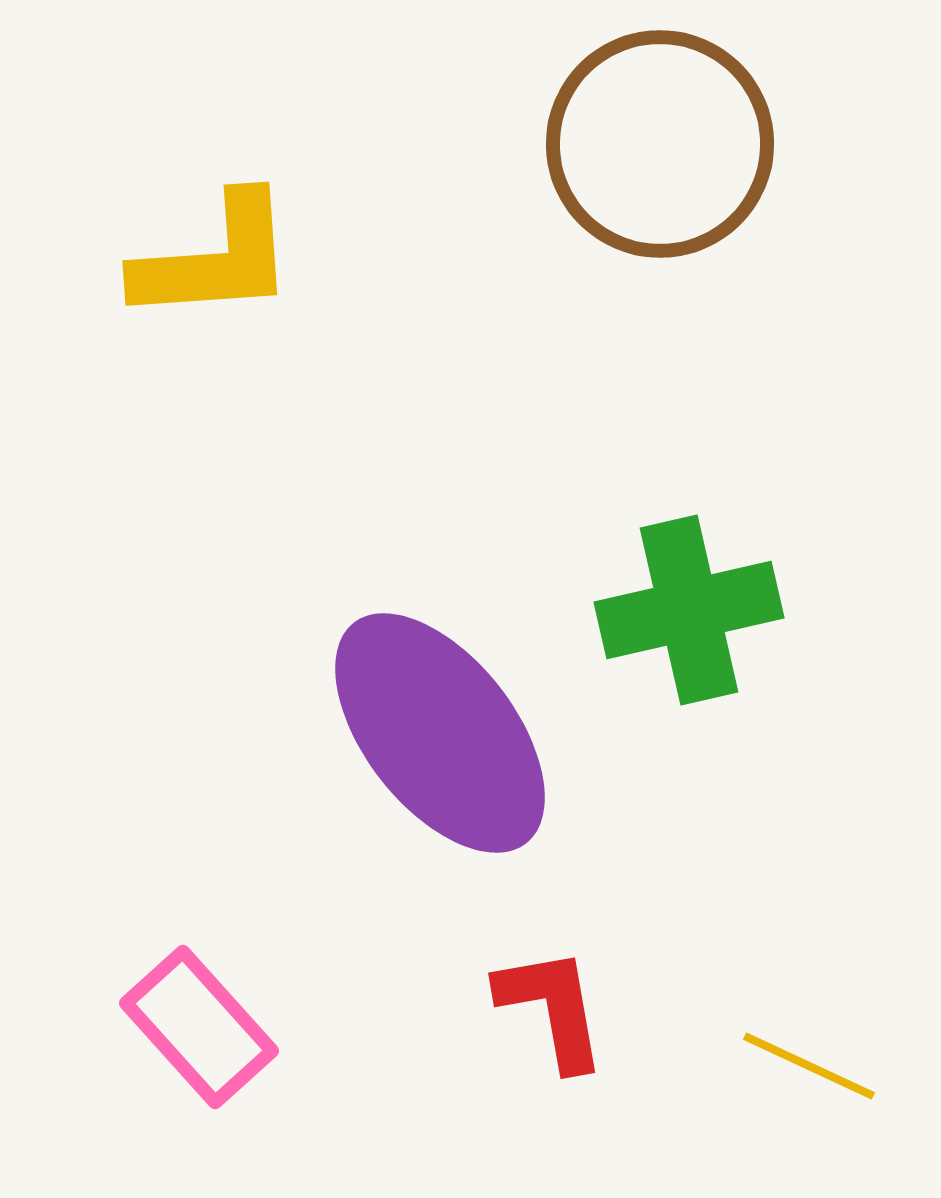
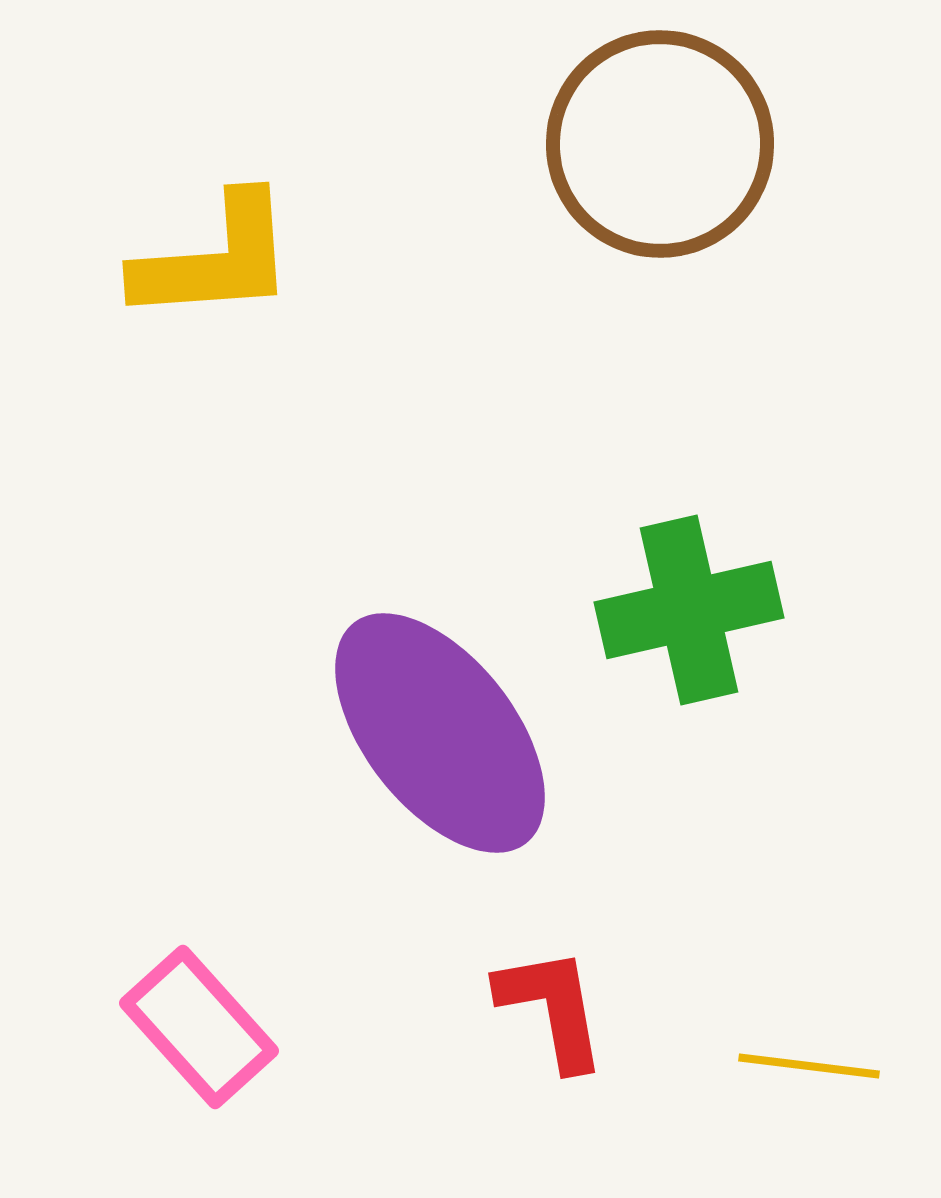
yellow line: rotated 18 degrees counterclockwise
